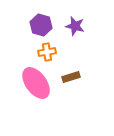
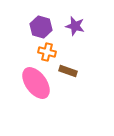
purple hexagon: moved 2 px down
orange cross: rotated 24 degrees clockwise
brown rectangle: moved 3 px left, 6 px up; rotated 36 degrees clockwise
